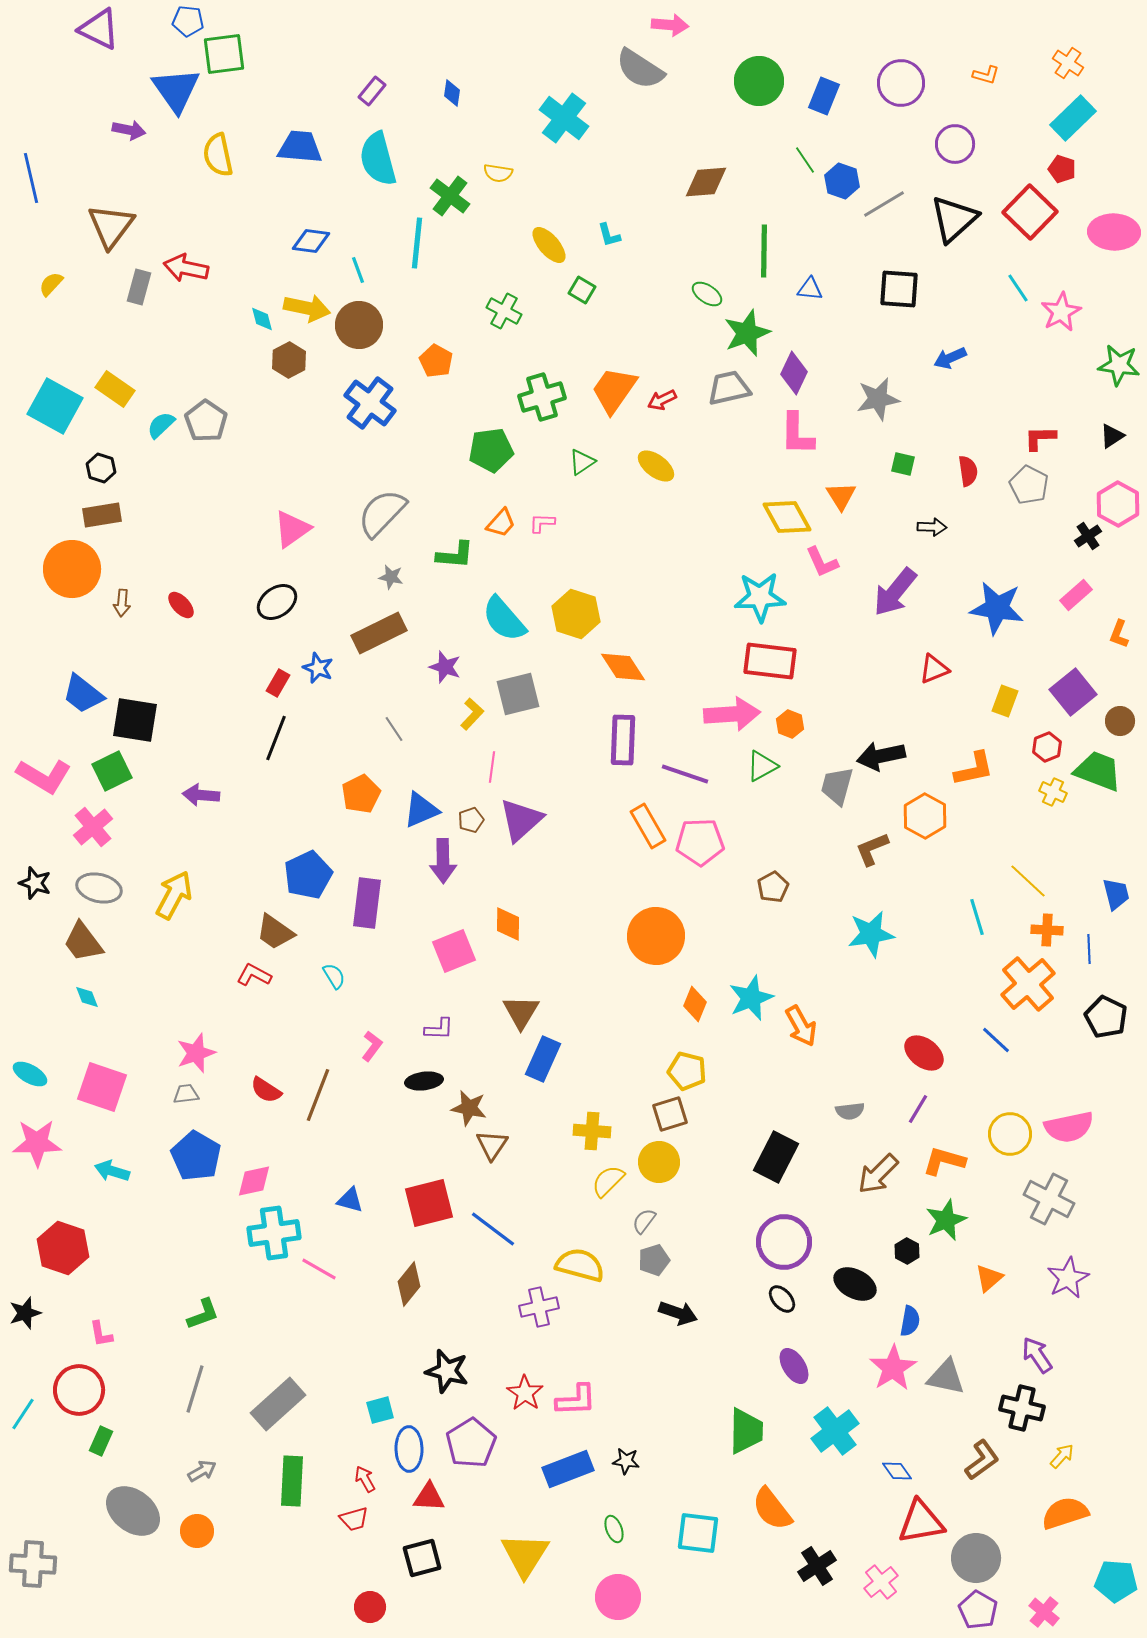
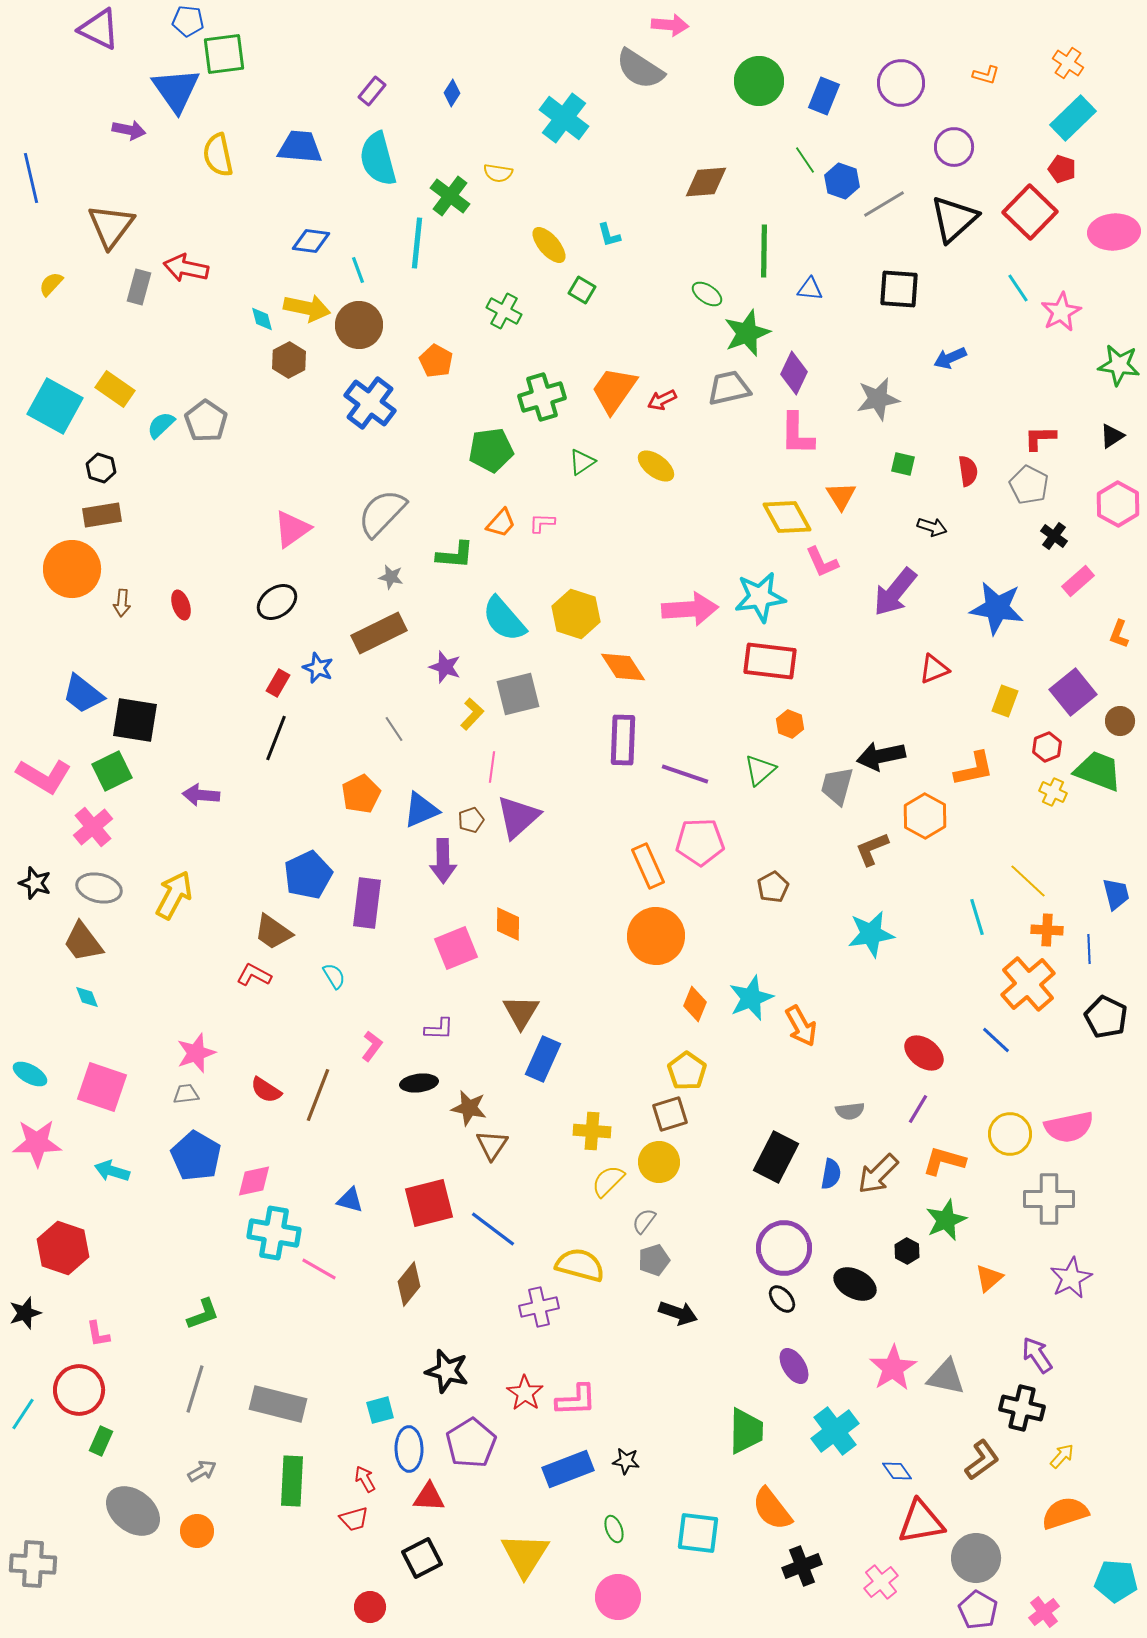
blue diamond at (452, 93): rotated 24 degrees clockwise
purple circle at (955, 144): moved 1 px left, 3 px down
pink ellipse at (1114, 232): rotated 6 degrees counterclockwise
black arrow at (932, 527): rotated 16 degrees clockwise
black cross at (1088, 536): moved 34 px left; rotated 20 degrees counterclockwise
pink rectangle at (1076, 595): moved 2 px right, 14 px up
cyan star at (760, 597): rotated 6 degrees counterclockwise
red ellipse at (181, 605): rotated 24 degrees clockwise
pink arrow at (732, 714): moved 42 px left, 105 px up
green triangle at (762, 766): moved 2 px left, 4 px down; rotated 12 degrees counterclockwise
purple triangle at (521, 820): moved 3 px left, 3 px up
orange rectangle at (648, 826): moved 40 px down; rotated 6 degrees clockwise
brown trapezoid at (275, 932): moved 2 px left
pink square at (454, 951): moved 2 px right, 3 px up
yellow pentagon at (687, 1071): rotated 21 degrees clockwise
black ellipse at (424, 1081): moved 5 px left, 2 px down
gray cross at (1049, 1199): rotated 27 degrees counterclockwise
cyan cross at (274, 1233): rotated 18 degrees clockwise
purple circle at (784, 1242): moved 6 px down
purple star at (1068, 1278): moved 3 px right
blue semicircle at (910, 1321): moved 79 px left, 147 px up
pink L-shape at (101, 1334): moved 3 px left
gray rectangle at (278, 1404): rotated 56 degrees clockwise
black square at (422, 1558): rotated 12 degrees counterclockwise
black cross at (817, 1566): moved 15 px left; rotated 12 degrees clockwise
pink cross at (1044, 1612): rotated 12 degrees clockwise
